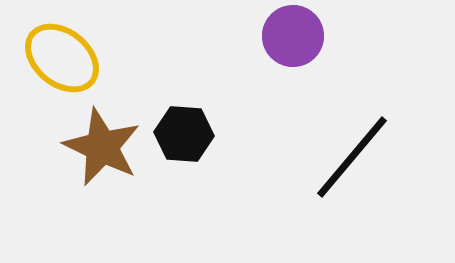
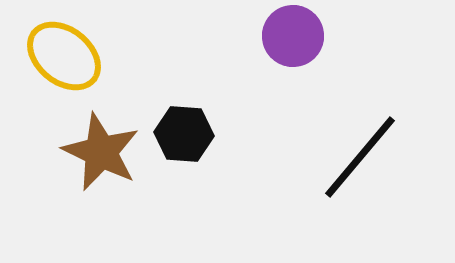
yellow ellipse: moved 2 px right, 2 px up
brown star: moved 1 px left, 5 px down
black line: moved 8 px right
